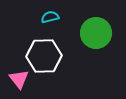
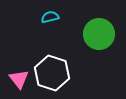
green circle: moved 3 px right, 1 px down
white hexagon: moved 8 px right, 17 px down; rotated 20 degrees clockwise
